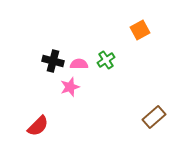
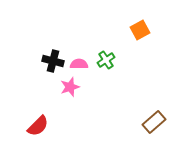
brown rectangle: moved 5 px down
